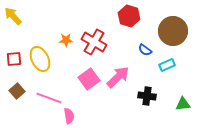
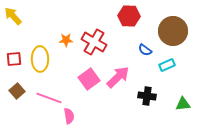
red hexagon: rotated 15 degrees counterclockwise
yellow ellipse: rotated 25 degrees clockwise
